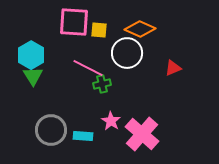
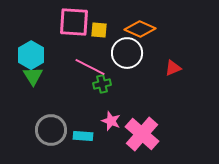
pink line: moved 2 px right, 1 px up
pink star: rotated 12 degrees counterclockwise
